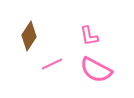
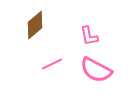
brown diamond: moved 6 px right, 11 px up; rotated 16 degrees clockwise
